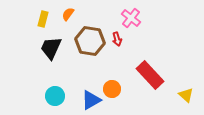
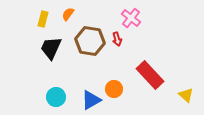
orange circle: moved 2 px right
cyan circle: moved 1 px right, 1 px down
